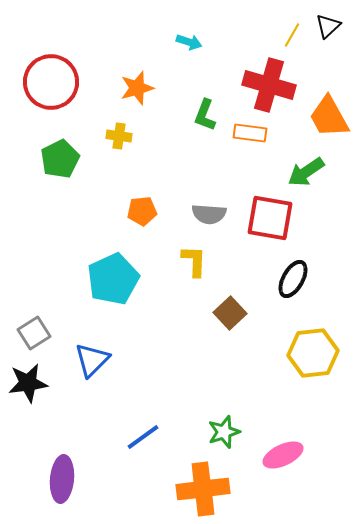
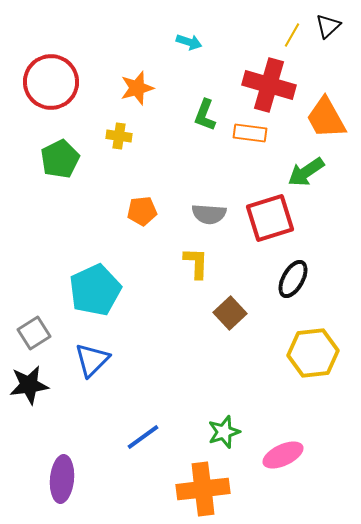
orange trapezoid: moved 3 px left, 1 px down
red square: rotated 27 degrees counterclockwise
yellow L-shape: moved 2 px right, 2 px down
cyan pentagon: moved 18 px left, 11 px down
black star: moved 1 px right, 2 px down
